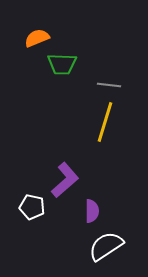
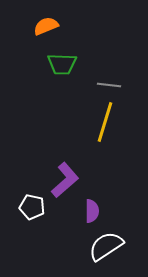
orange semicircle: moved 9 px right, 12 px up
